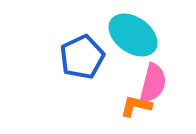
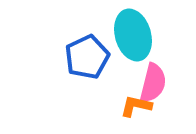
cyan ellipse: rotated 39 degrees clockwise
blue pentagon: moved 5 px right
